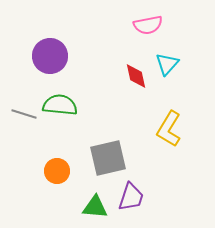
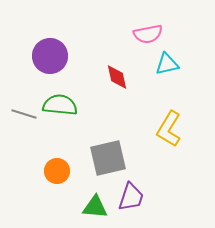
pink semicircle: moved 9 px down
cyan triangle: rotated 35 degrees clockwise
red diamond: moved 19 px left, 1 px down
